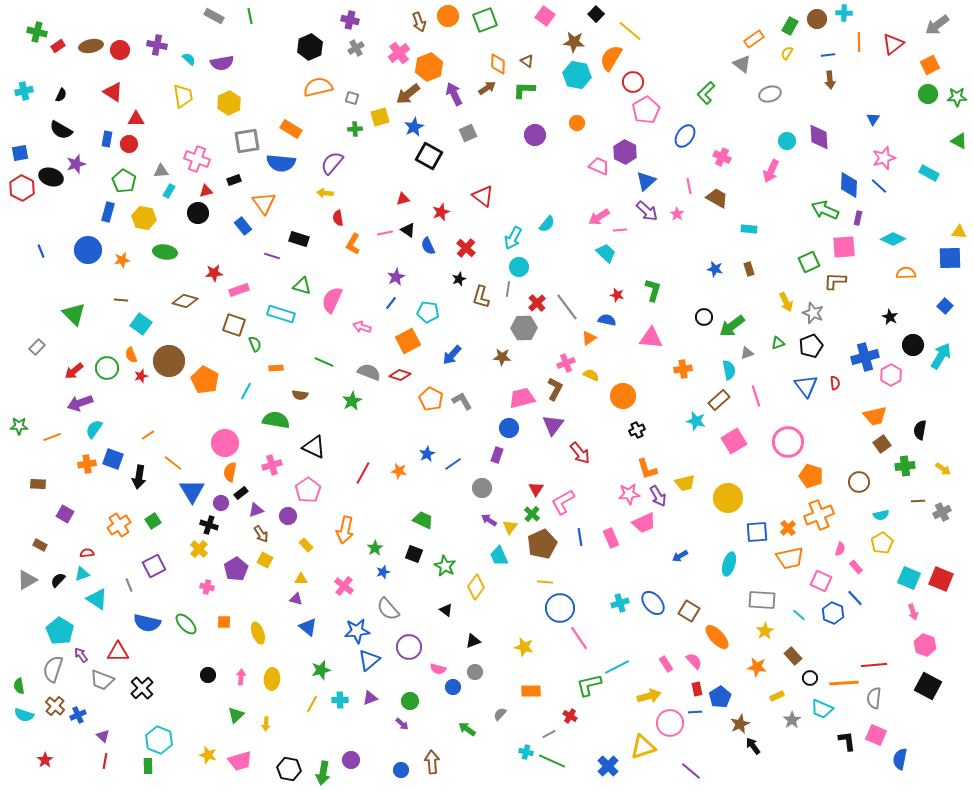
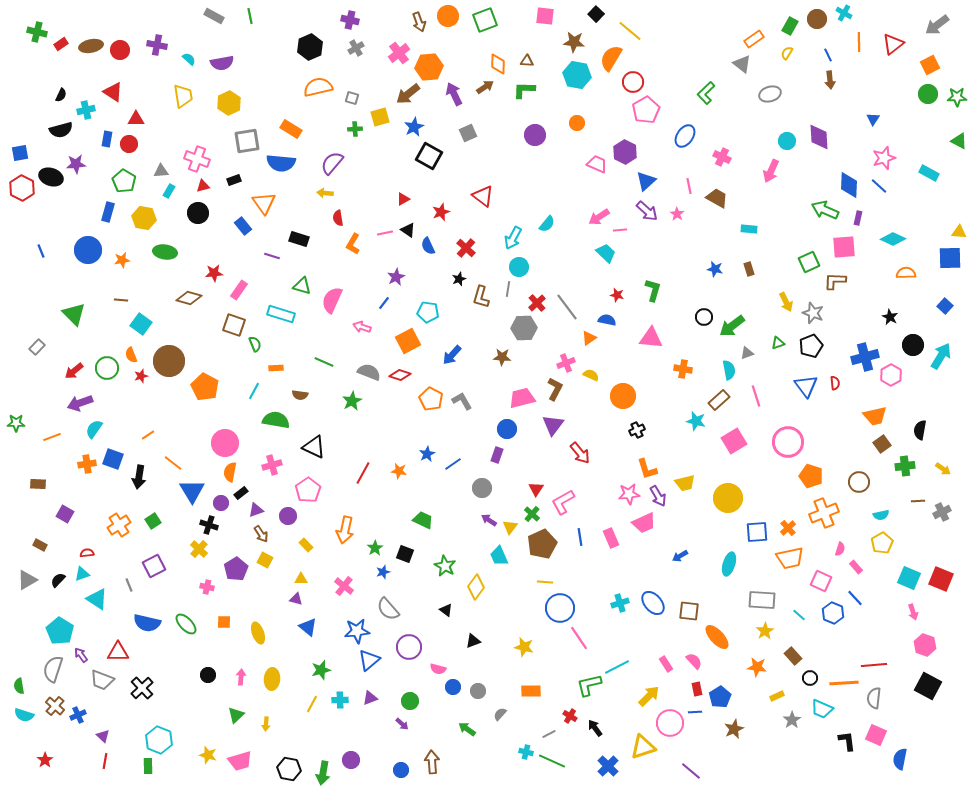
cyan cross at (844, 13): rotated 28 degrees clockwise
pink square at (545, 16): rotated 30 degrees counterclockwise
red rectangle at (58, 46): moved 3 px right, 2 px up
blue line at (828, 55): rotated 72 degrees clockwise
brown triangle at (527, 61): rotated 32 degrees counterclockwise
orange hexagon at (429, 67): rotated 16 degrees clockwise
brown arrow at (487, 88): moved 2 px left, 1 px up
cyan cross at (24, 91): moved 62 px right, 19 px down
black semicircle at (61, 130): rotated 45 degrees counterclockwise
purple star at (76, 164): rotated 12 degrees clockwise
pink trapezoid at (599, 166): moved 2 px left, 2 px up
red triangle at (206, 191): moved 3 px left, 5 px up
red triangle at (403, 199): rotated 16 degrees counterclockwise
pink rectangle at (239, 290): rotated 36 degrees counterclockwise
brown diamond at (185, 301): moved 4 px right, 3 px up
blue line at (391, 303): moved 7 px left
orange cross at (683, 369): rotated 18 degrees clockwise
orange pentagon at (205, 380): moved 7 px down
cyan line at (246, 391): moved 8 px right
green star at (19, 426): moved 3 px left, 3 px up
blue circle at (509, 428): moved 2 px left, 1 px down
orange cross at (819, 515): moved 5 px right, 2 px up
black square at (414, 554): moved 9 px left
brown square at (689, 611): rotated 25 degrees counterclockwise
gray circle at (475, 672): moved 3 px right, 19 px down
yellow arrow at (649, 696): rotated 30 degrees counterclockwise
brown star at (740, 724): moved 6 px left, 5 px down
black arrow at (753, 746): moved 158 px left, 18 px up
